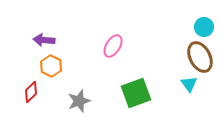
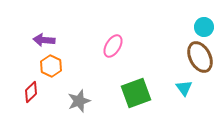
cyan triangle: moved 5 px left, 4 px down
